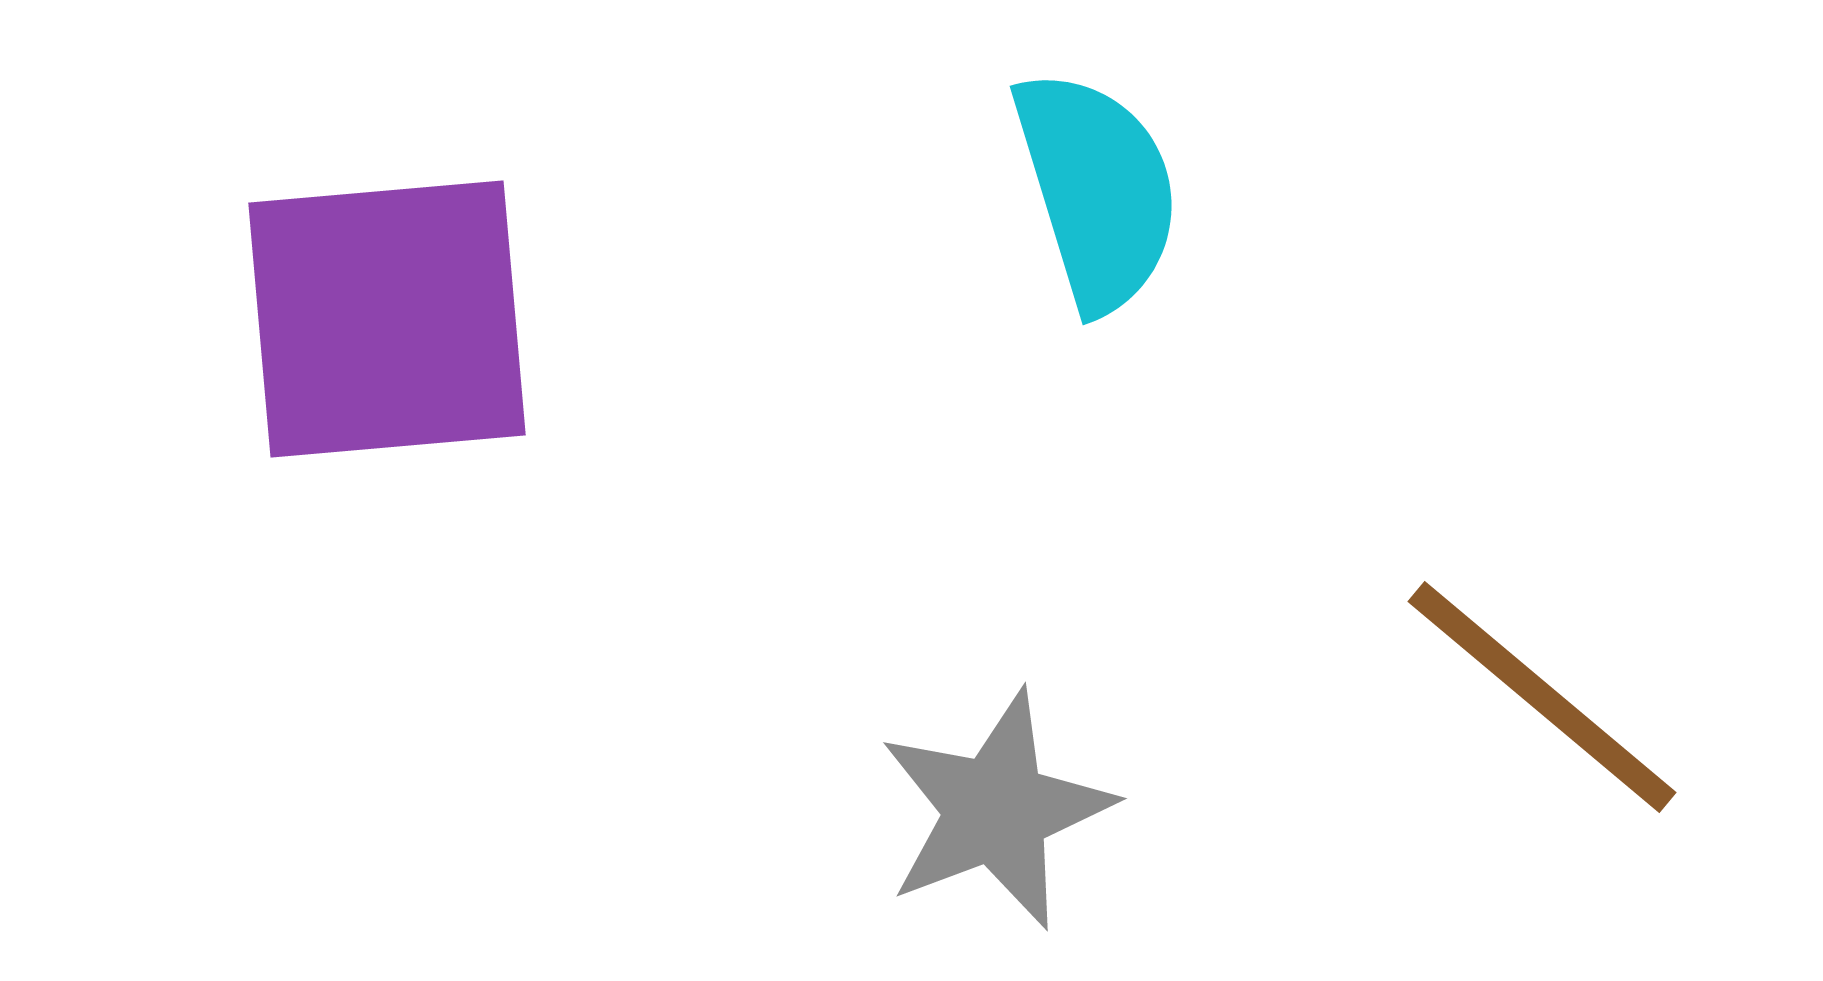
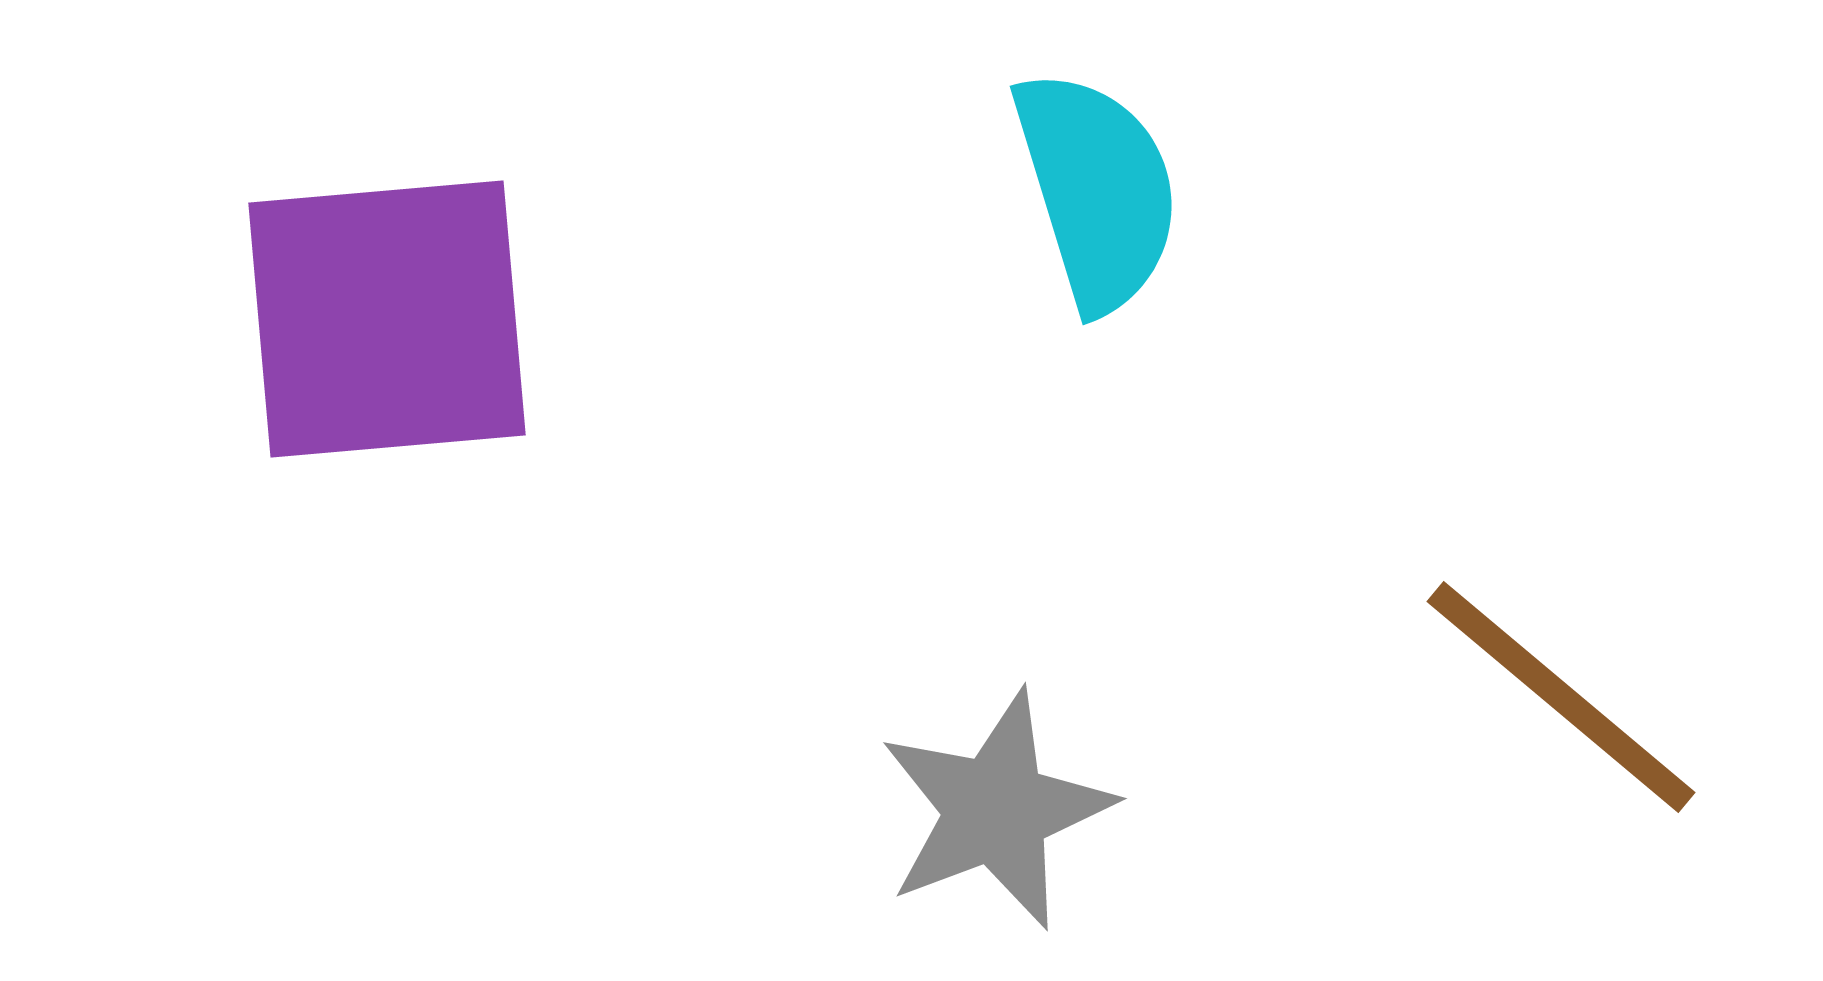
brown line: moved 19 px right
